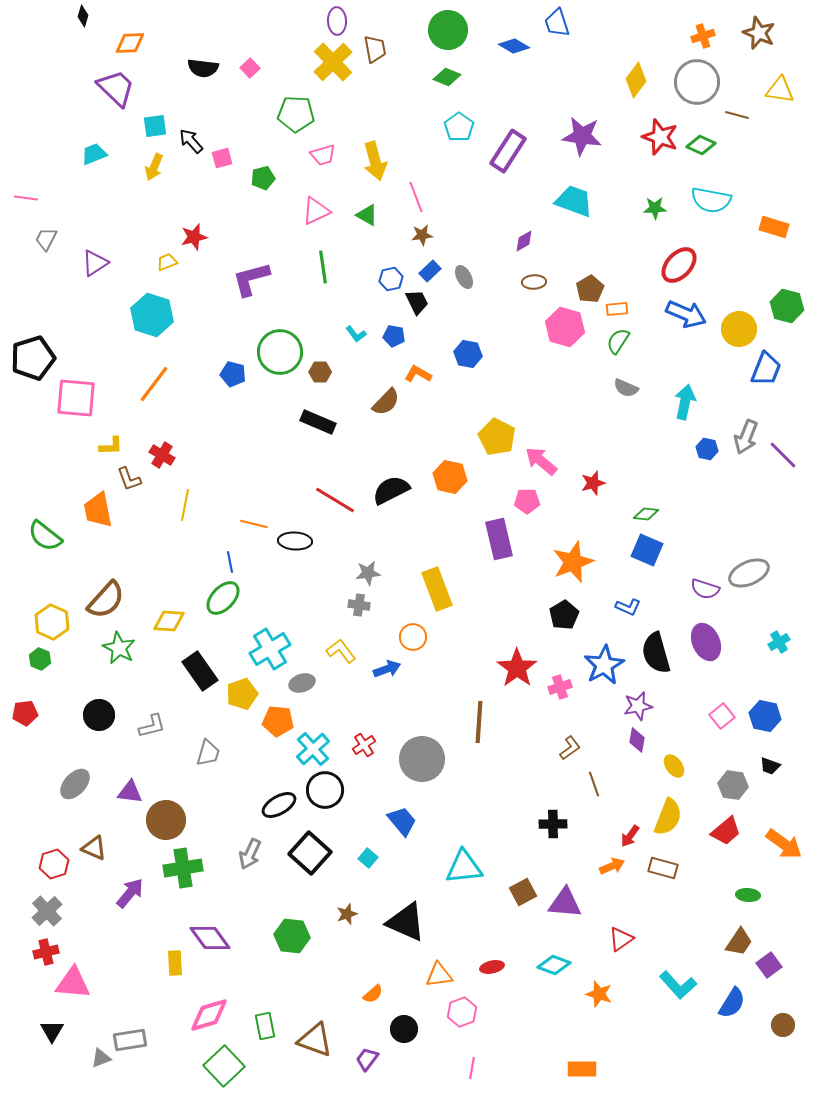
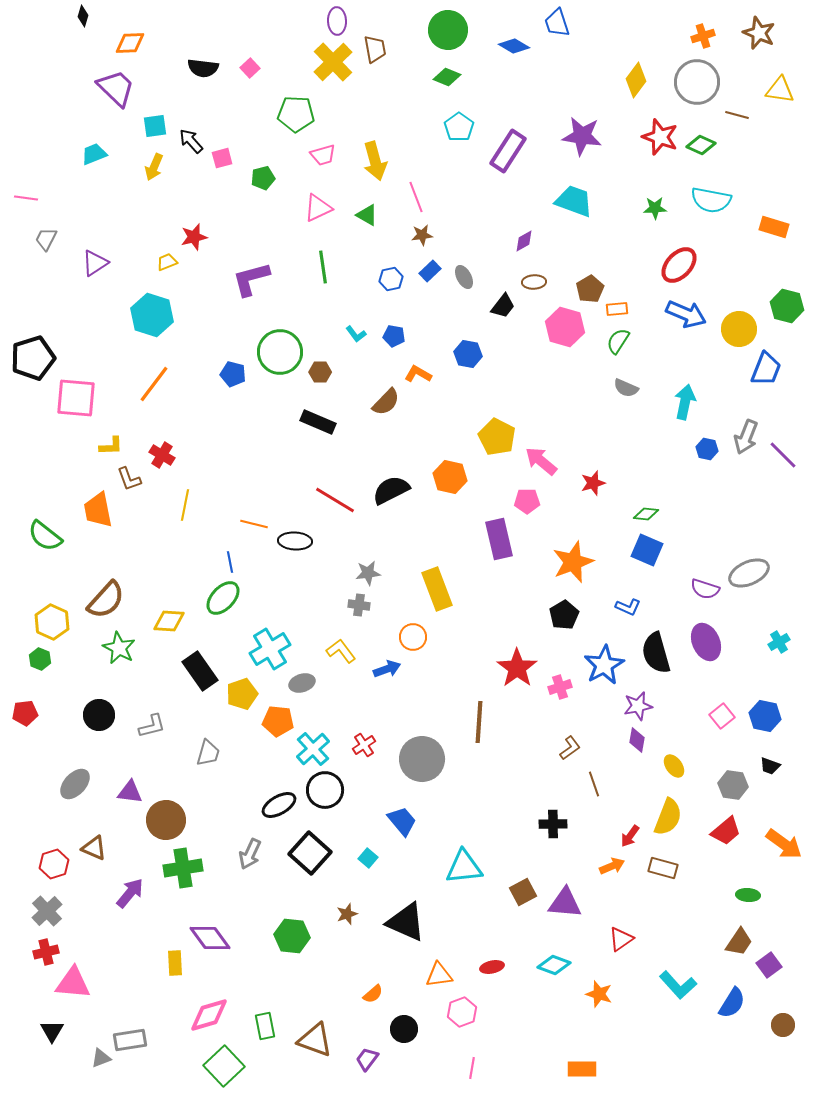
pink triangle at (316, 211): moved 2 px right, 3 px up
black trapezoid at (417, 302): moved 86 px right, 4 px down; rotated 64 degrees clockwise
